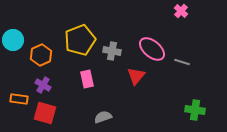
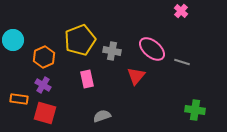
orange hexagon: moved 3 px right, 2 px down
gray semicircle: moved 1 px left, 1 px up
